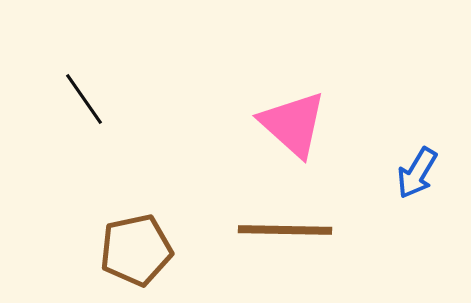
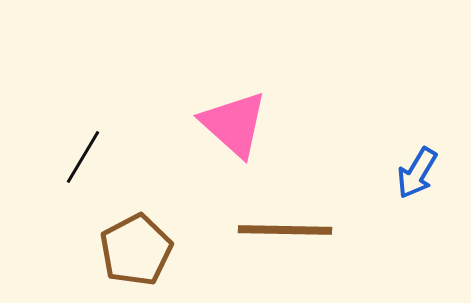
black line: moved 1 px left, 58 px down; rotated 66 degrees clockwise
pink triangle: moved 59 px left
brown pentagon: rotated 16 degrees counterclockwise
